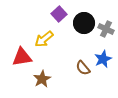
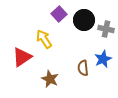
black circle: moved 3 px up
gray cross: rotated 14 degrees counterclockwise
yellow arrow: rotated 96 degrees clockwise
red triangle: rotated 25 degrees counterclockwise
brown semicircle: rotated 35 degrees clockwise
brown star: moved 8 px right; rotated 18 degrees counterclockwise
